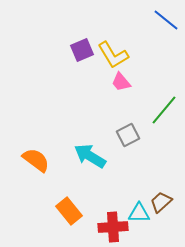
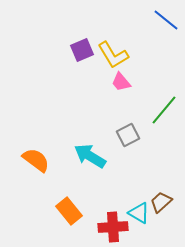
cyan triangle: rotated 30 degrees clockwise
